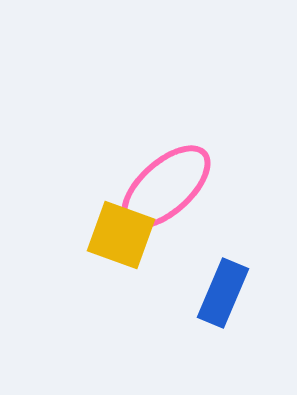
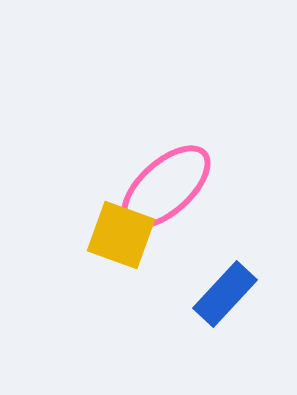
blue rectangle: moved 2 px right, 1 px down; rotated 20 degrees clockwise
